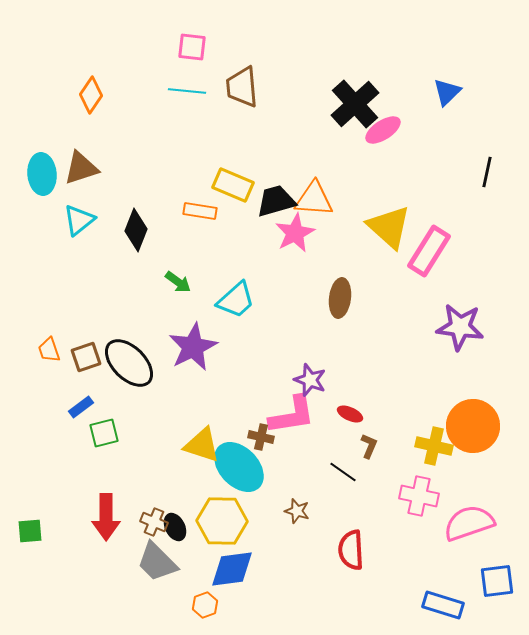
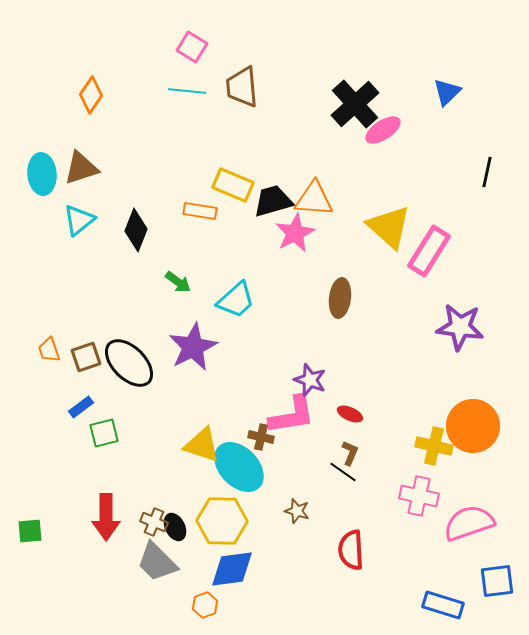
pink square at (192, 47): rotated 24 degrees clockwise
black trapezoid at (276, 201): moved 3 px left
brown L-shape at (369, 446): moved 19 px left, 7 px down
